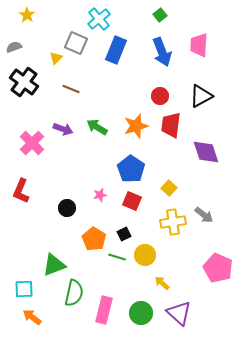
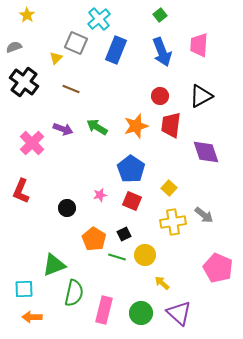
orange arrow: rotated 36 degrees counterclockwise
